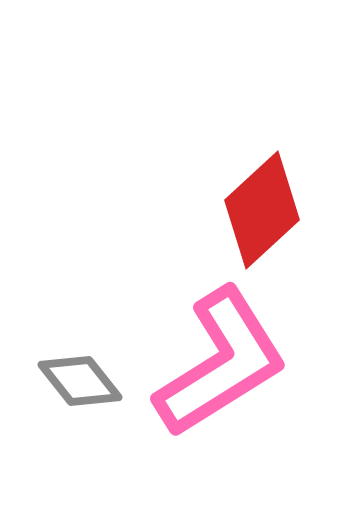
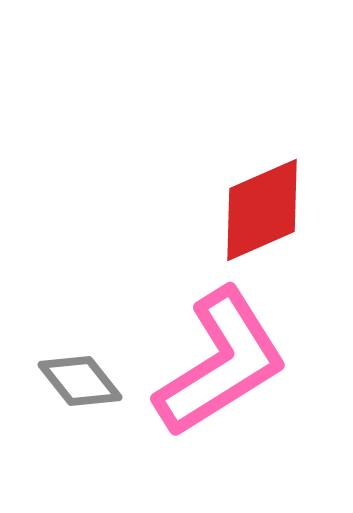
red diamond: rotated 19 degrees clockwise
